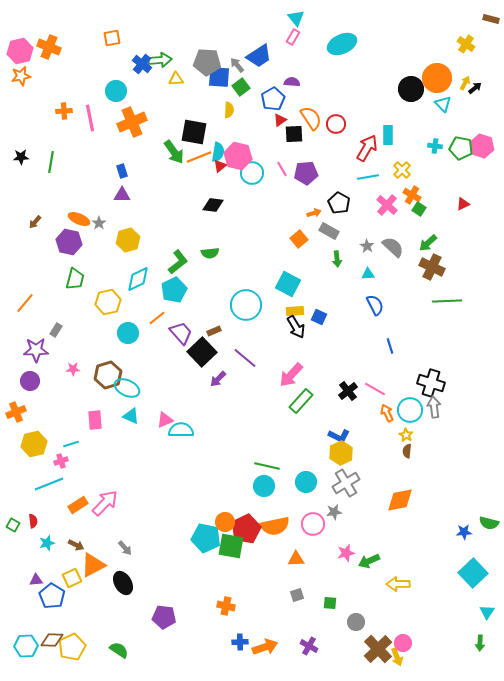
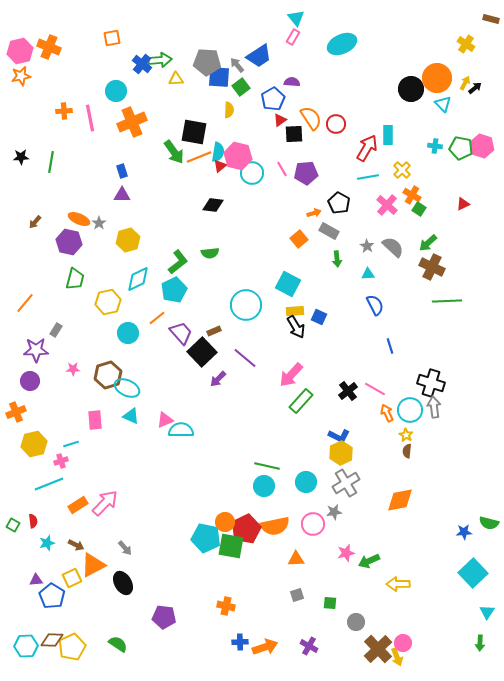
green semicircle at (119, 650): moved 1 px left, 6 px up
